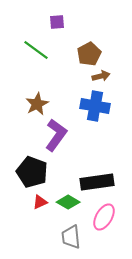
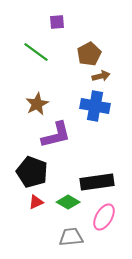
green line: moved 2 px down
purple L-shape: rotated 40 degrees clockwise
red triangle: moved 4 px left
gray trapezoid: rotated 90 degrees clockwise
